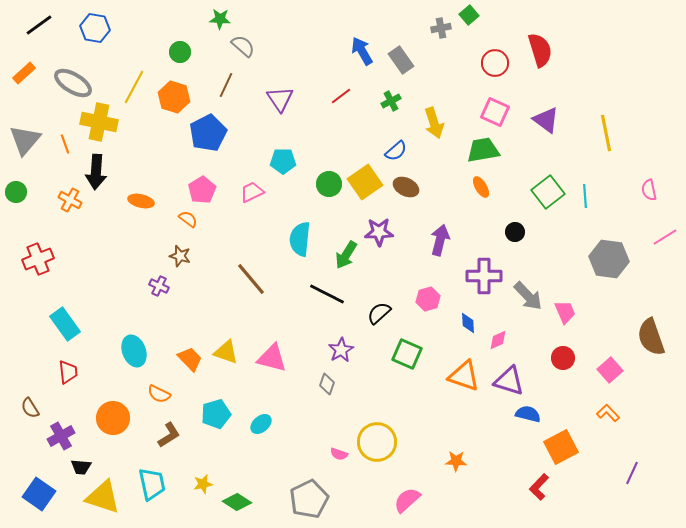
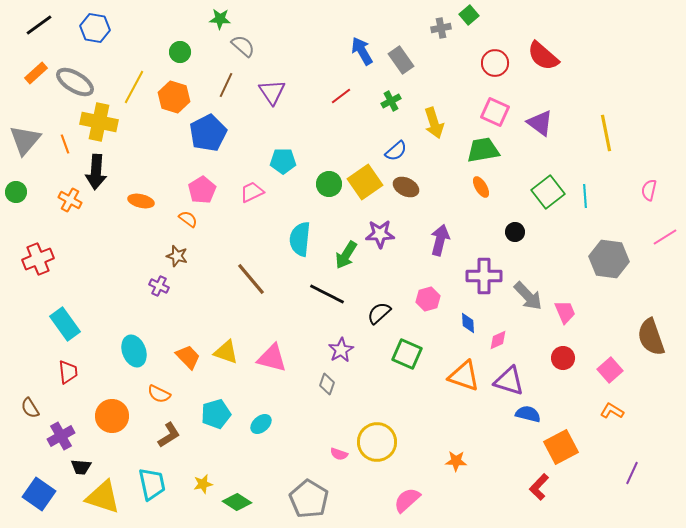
red semicircle at (540, 50): moved 3 px right, 6 px down; rotated 148 degrees clockwise
orange rectangle at (24, 73): moved 12 px right
gray ellipse at (73, 83): moved 2 px right, 1 px up
purple triangle at (280, 99): moved 8 px left, 7 px up
purple triangle at (546, 120): moved 6 px left, 3 px down
pink semicircle at (649, 190): rotated 25 degrees clockwise
purple star at (379, 232): moved 1 px right, 2 px down
brown star at (180, 256): moved 3 px left
orange trapezoid at (190, 359): moved 2 px left, 2 px up
orange L-shape at (608, 413): moved 4 px right, 2 px up; rotated 15 degrees counterclockwise
orange circle at (113, 418): moved 1 px left, 2 px up
gray pentagon at (309, 499): rotated 15 degrees counterclockwise
